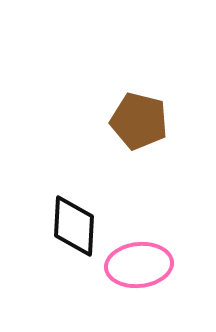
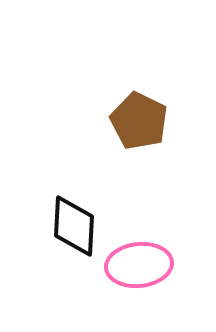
brown pentagon: rotated 12 degrees clockwise
